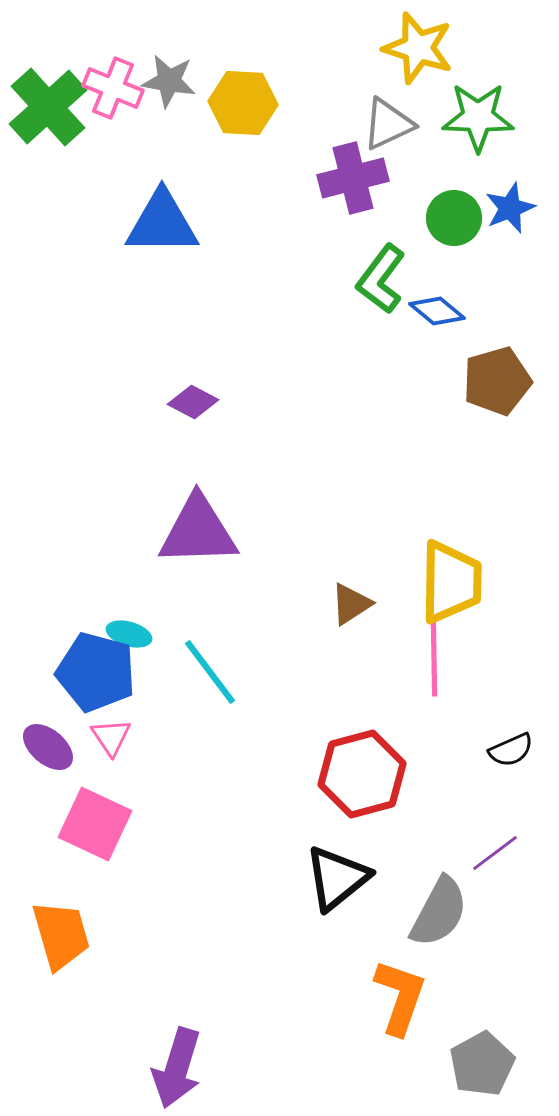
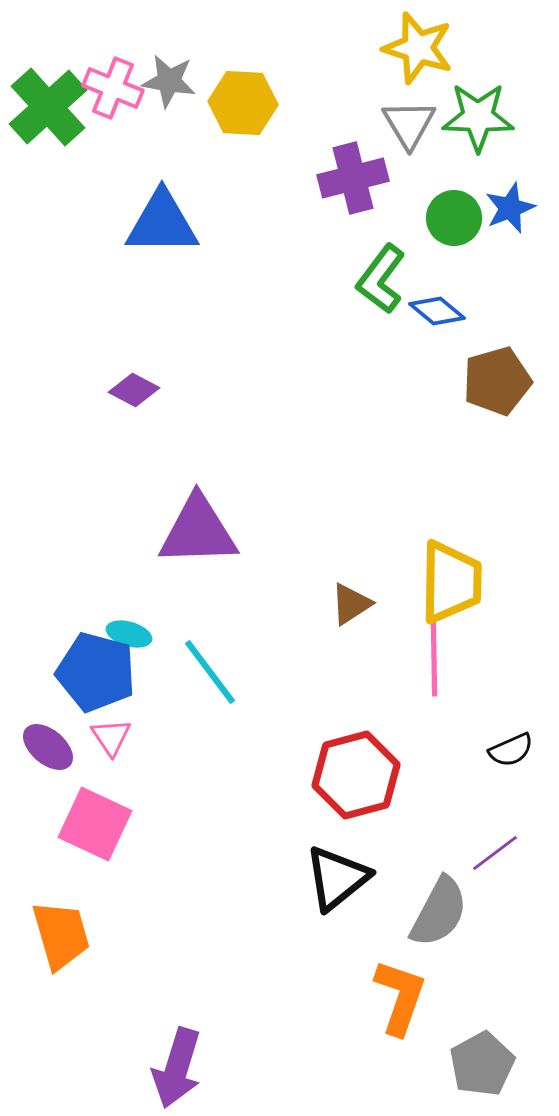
gray triangle: moved 21 px right; rotated 36 degrees counterclockwise
purple diamond: moved 59 px left, 12 px up
red hexagon: moved 6 px left, 1 px down
